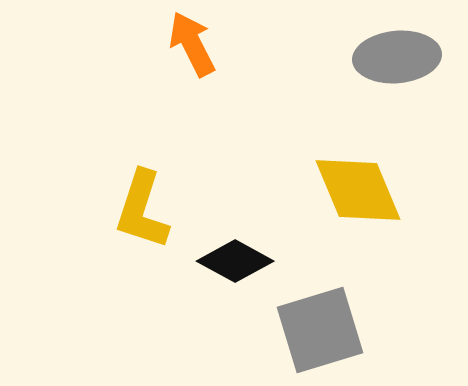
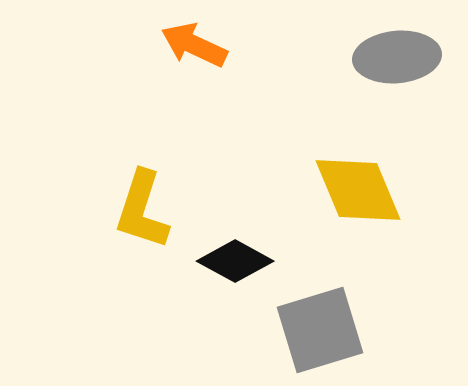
orange arrow: moved 2 px right, 1 px down; rotated 38 degrees counterclockwise
